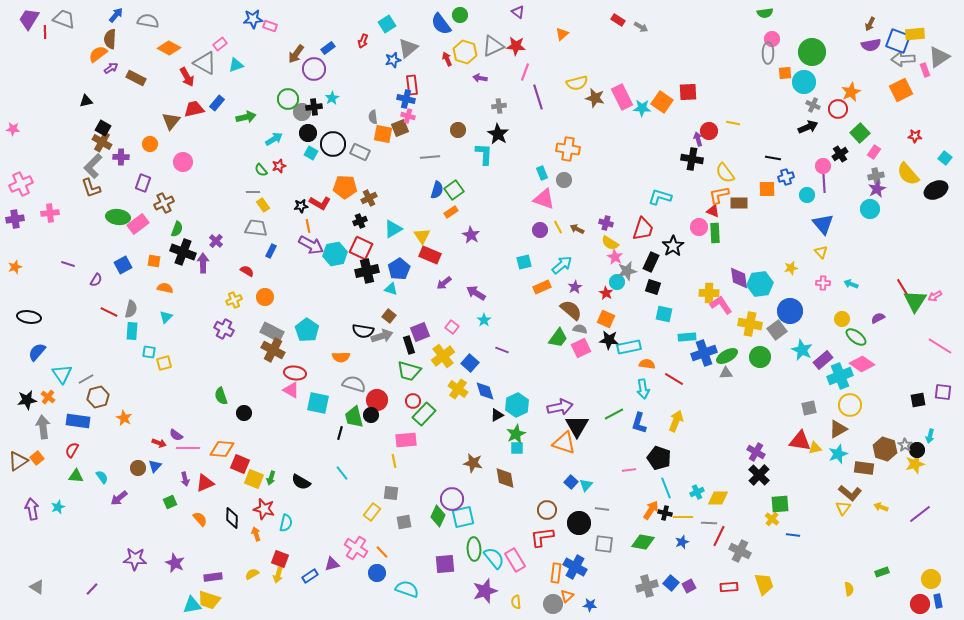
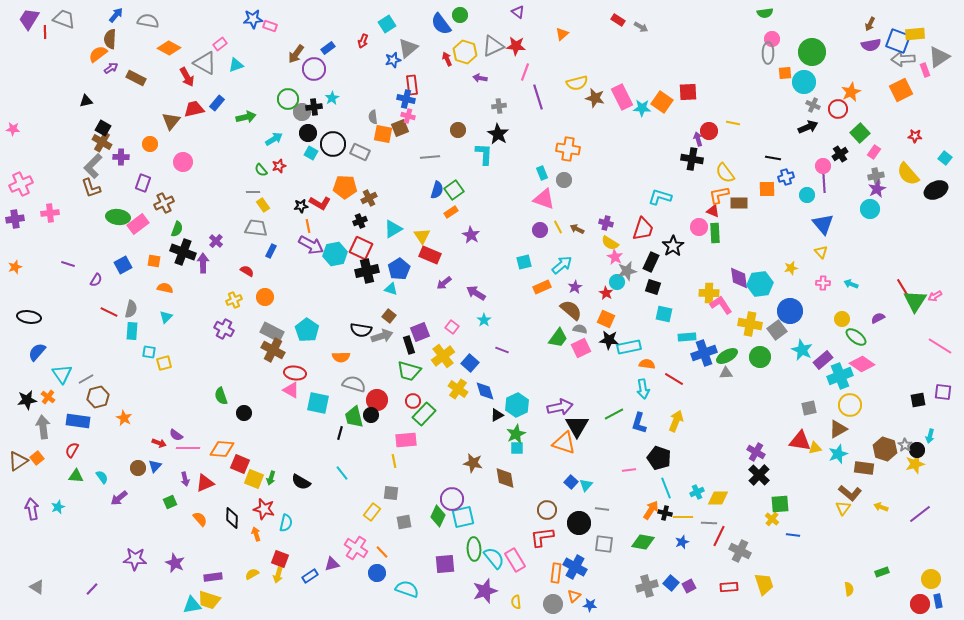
black semicircle at (363, 331): moved 2 px left, 1 px up
orange triangle at (567, 596): moved 7 px right
